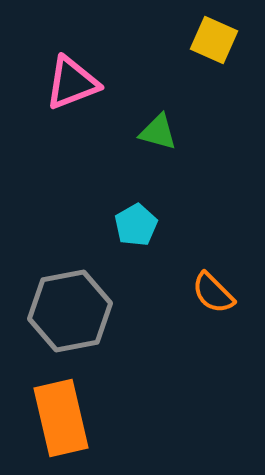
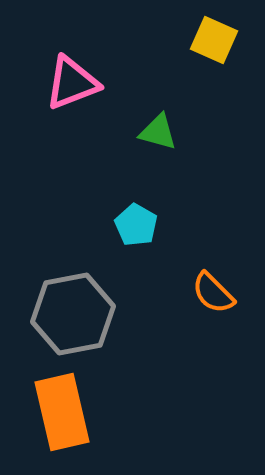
cyan pentagon: rotated 12 degrees counterclockwise
gray hexagon: moved 3 px right, 3 px down
orange rectangle: moved 1 px right, 6 px up
